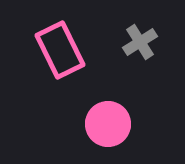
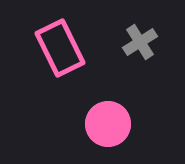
pink rectangle: moved 2 px up
